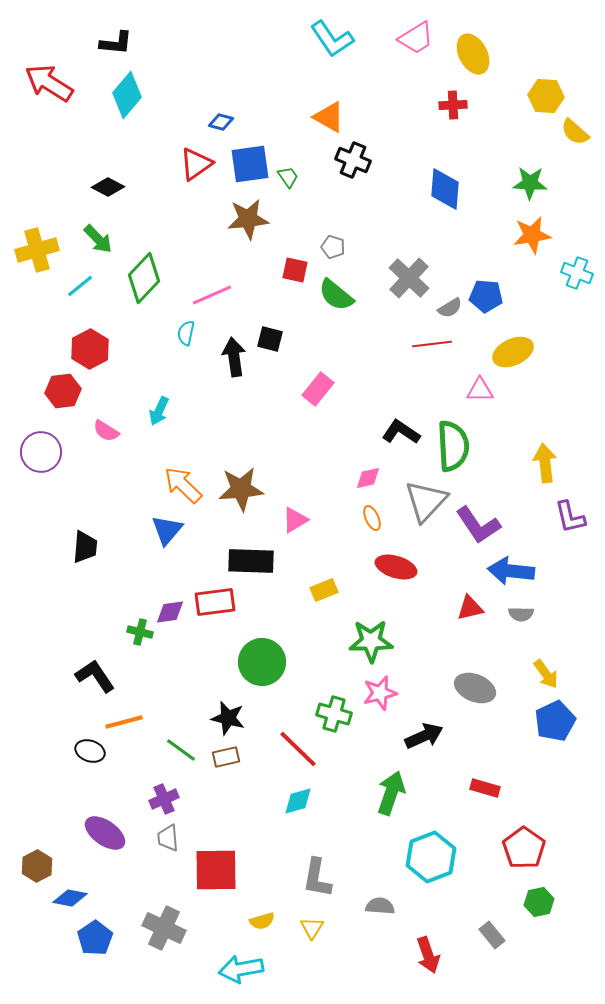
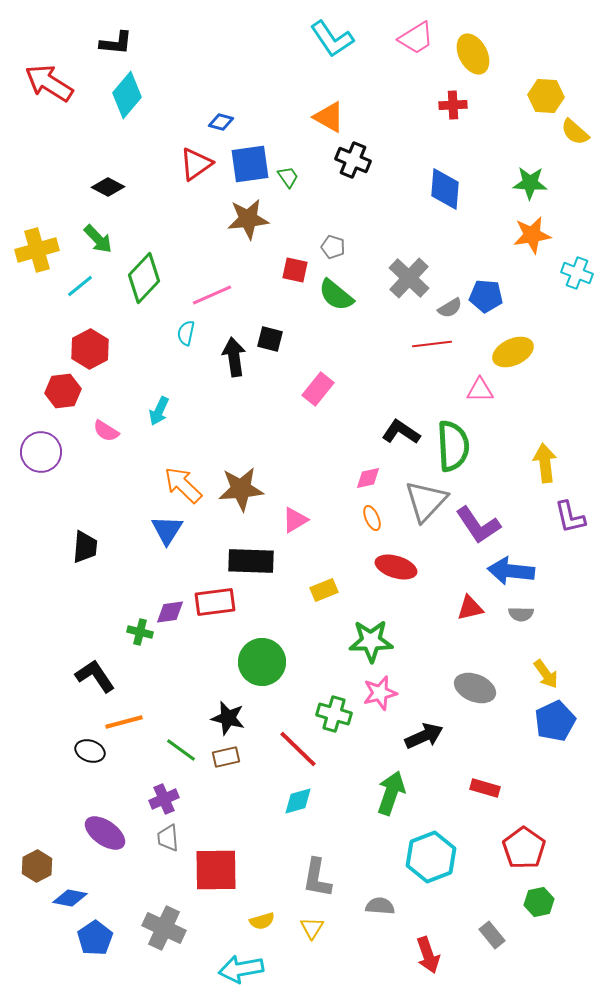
blue triangle at (167, 530): rotated 8 degrees counterclockwise
